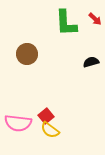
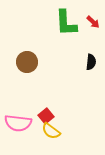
red arrow: moved 2 px left, 3 px down
brown circle: moved 8 px down
black semicircle: rotated 112 degrees clockwise
yellow semicircle: moved 1 px right, 1 px down
